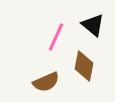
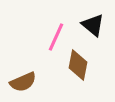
brown diamond: moved 6 px left, 1 px up
brown semicircle: moved 23 px left
